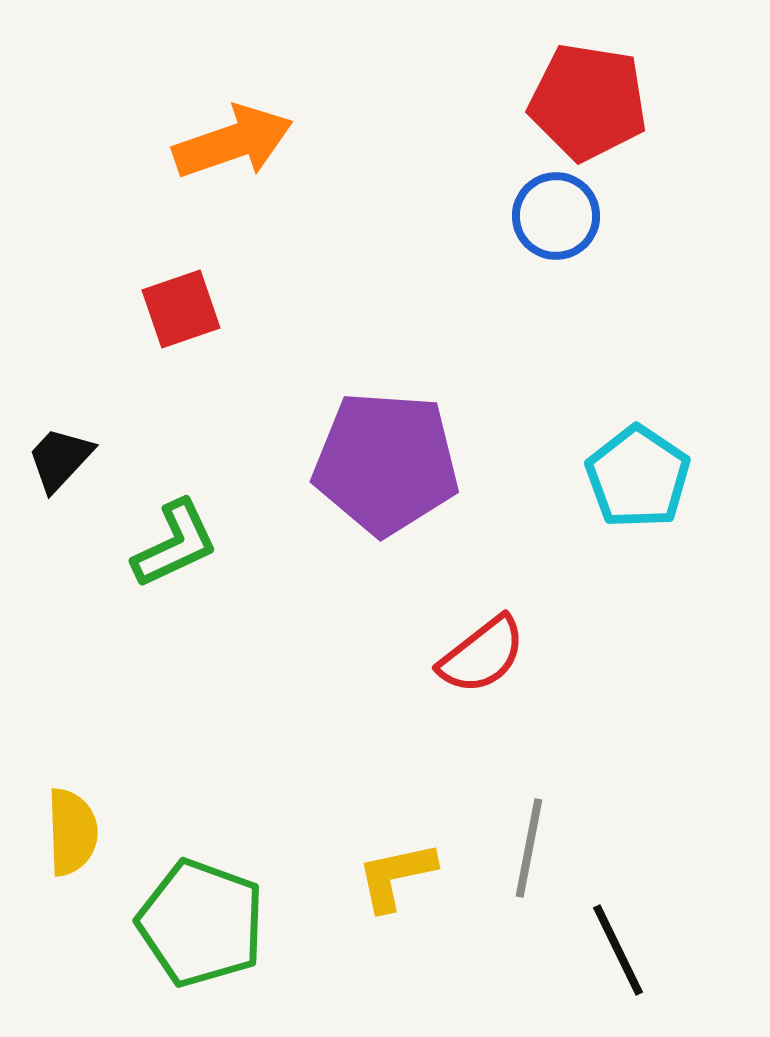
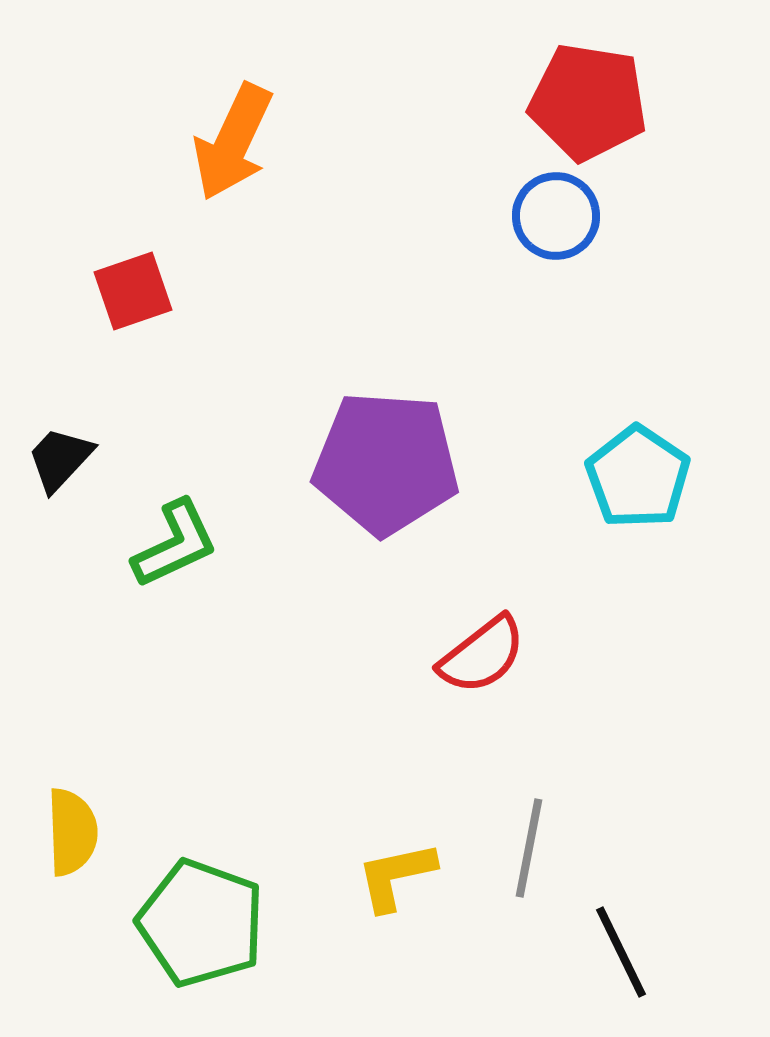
orange arrow: rotated 134 degrees clockwise
red square: moved 48 px left, 18 px up
black line: moved 3 px right, 2 px down
